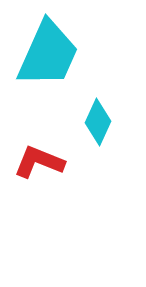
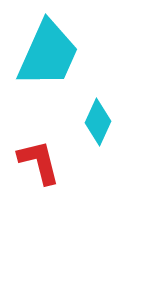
red L-shape: rotated 54 degrees clockwise
